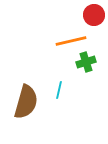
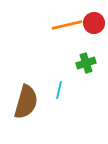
red circle: moved 8 px down
orange line: moved 4 px left, 16 px up
green cross: moved 1 px down
